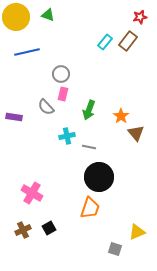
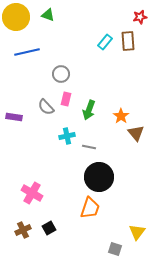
brown rectangle: rotated 42 degrees counterclockwise
pink rectangle: moved 3 px right, 5 px down
yellow triangle: rotated 30 degrees counterclockwise
